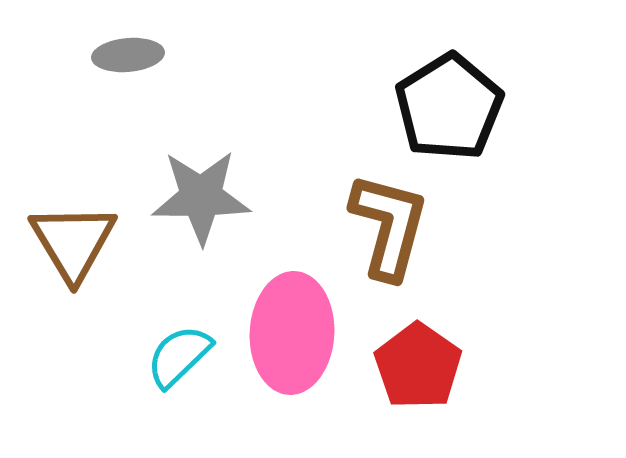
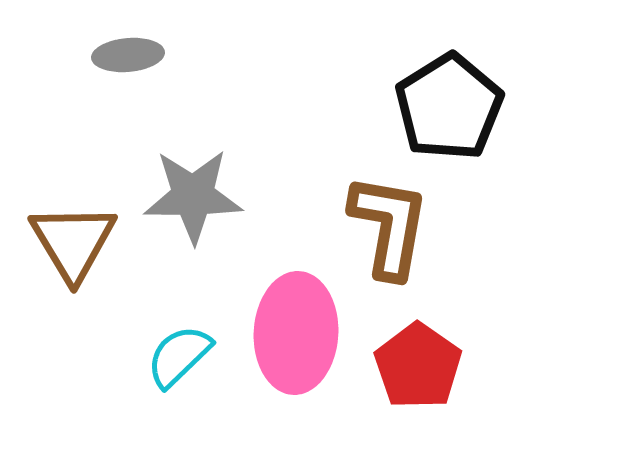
gray star: moved 8 px left, 1 px up
brown L-shape: rotated 5 degrees counterclockwise
pink ellipse: moved 4 px right
